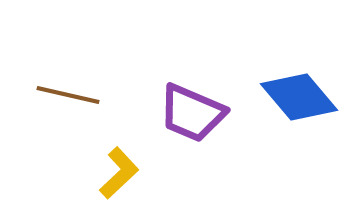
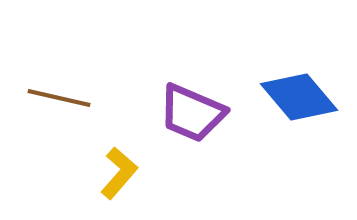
brown line: moved 9 px left, 3 px down
yellow L-shape: rotated 6 degrees counterclockwise
